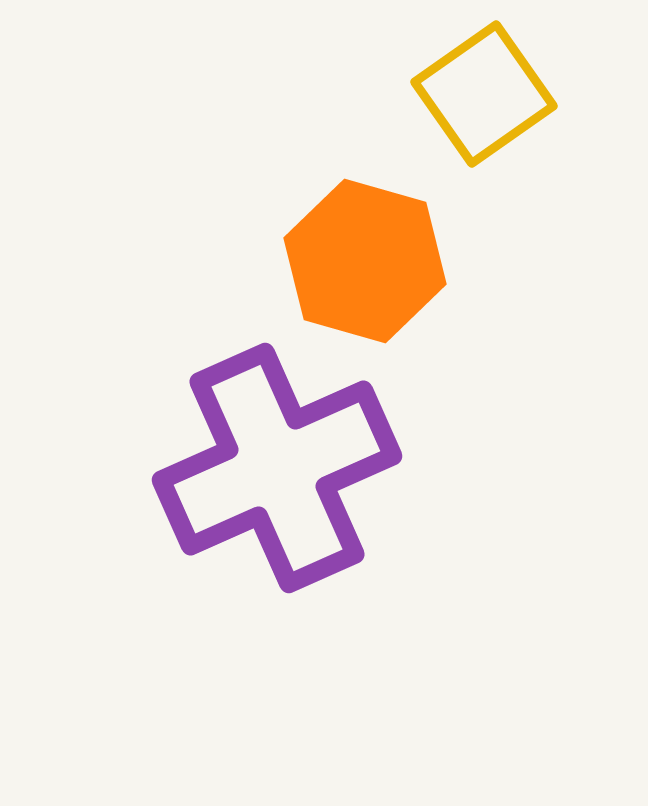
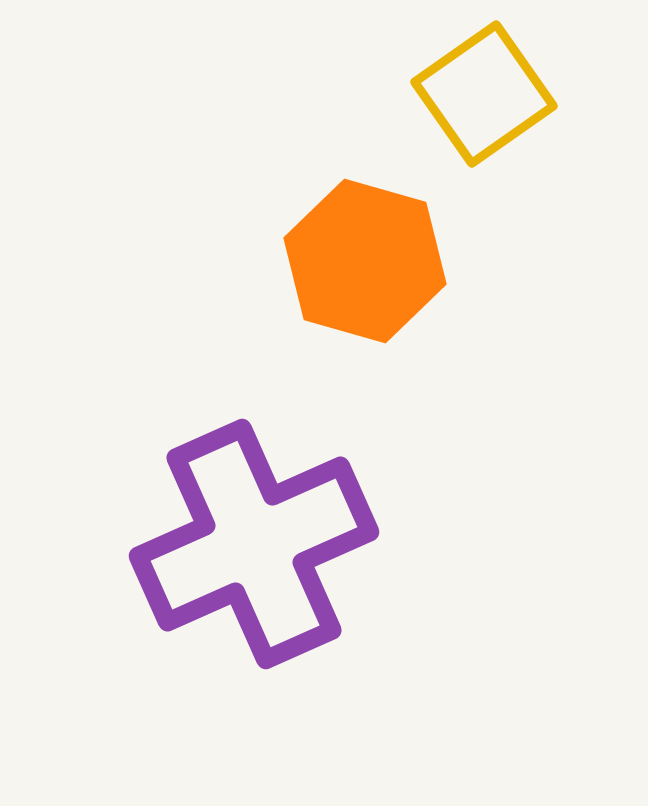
purple cross: moved 23 px left, 76 px down
